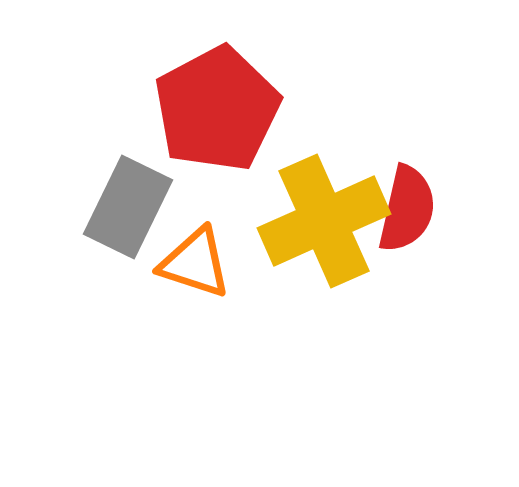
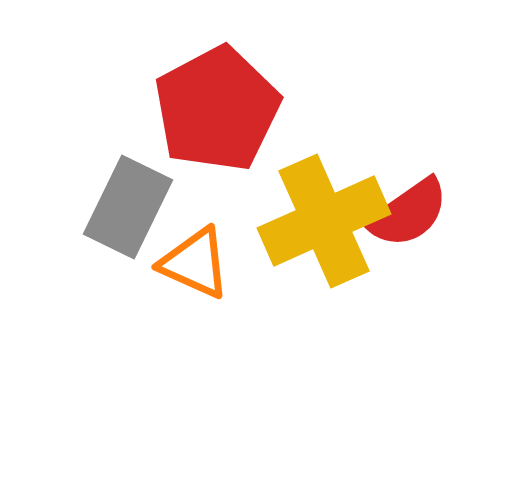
red semicircle: moved 1 px right, 4 px down; rotated 42 degrees clockwise
orange triangle: rotated 6 degrees clockwise
